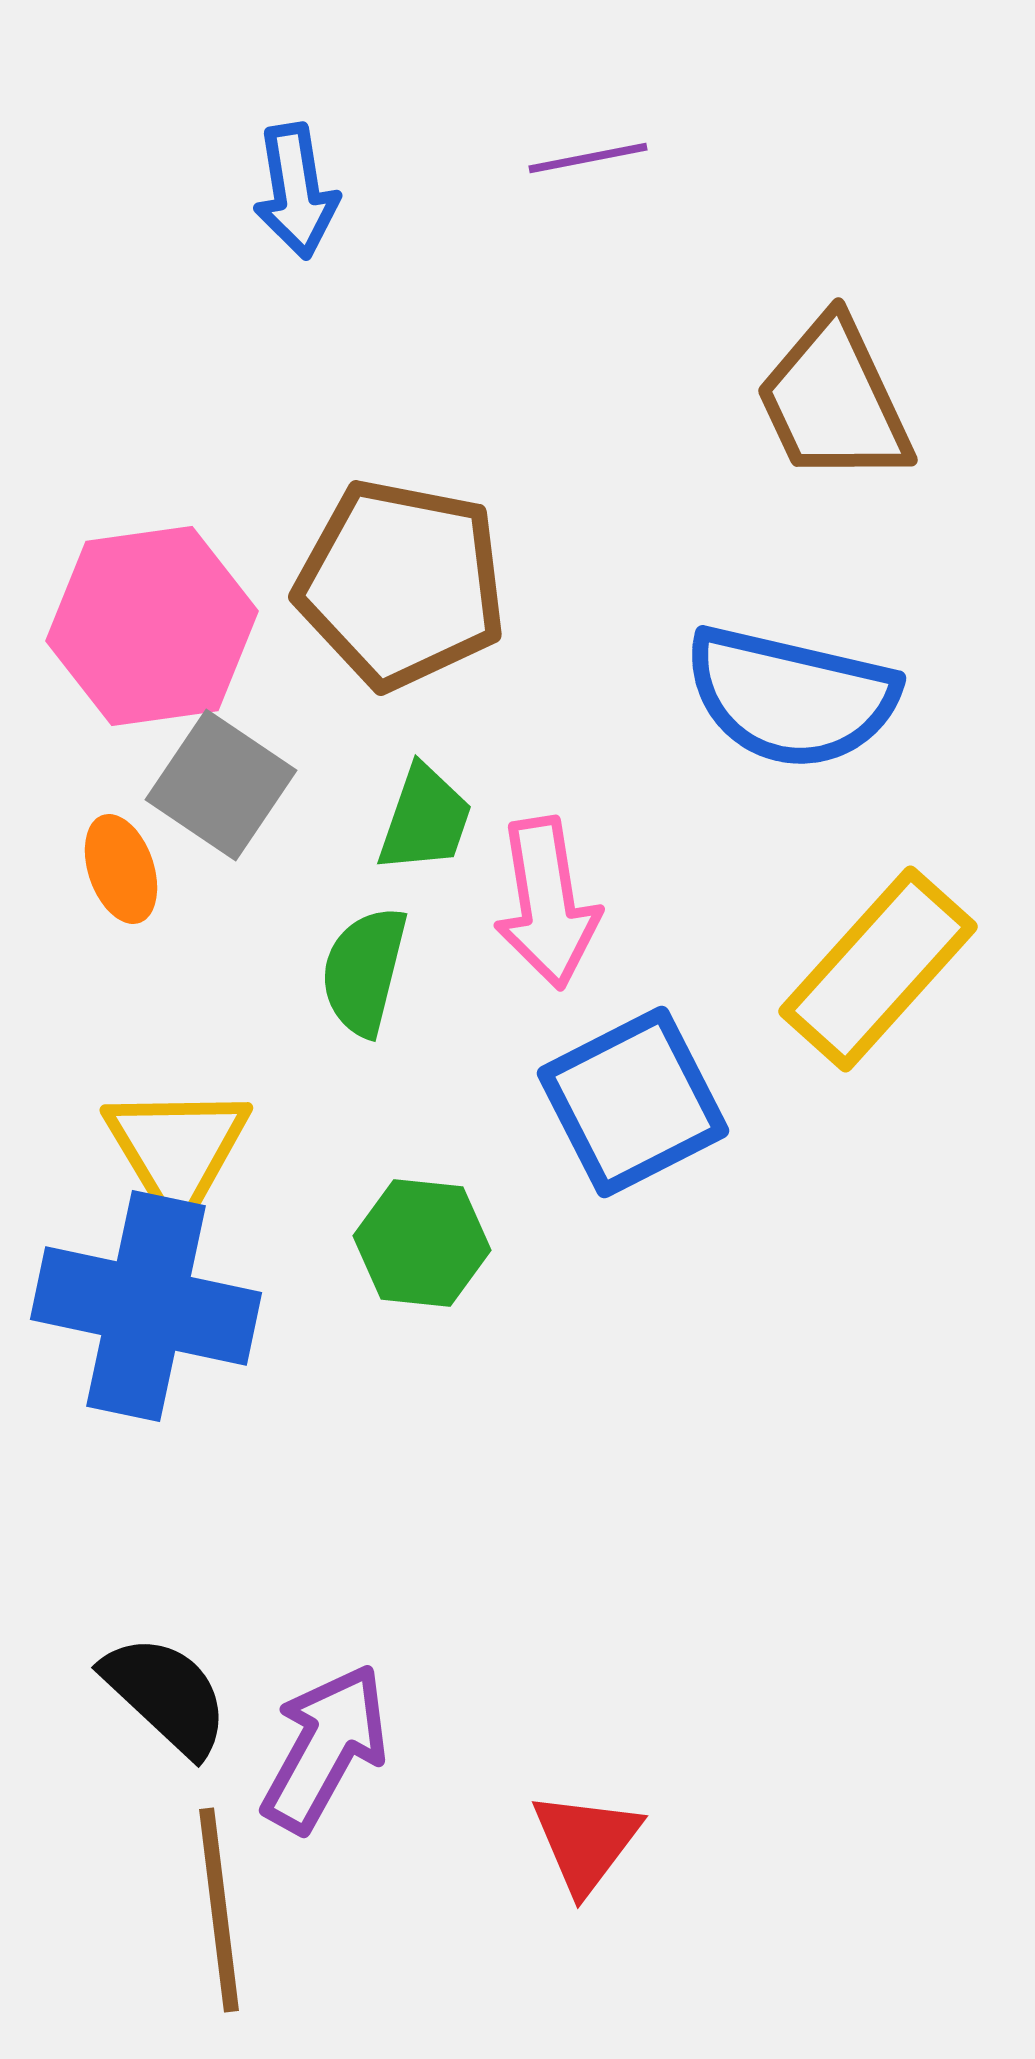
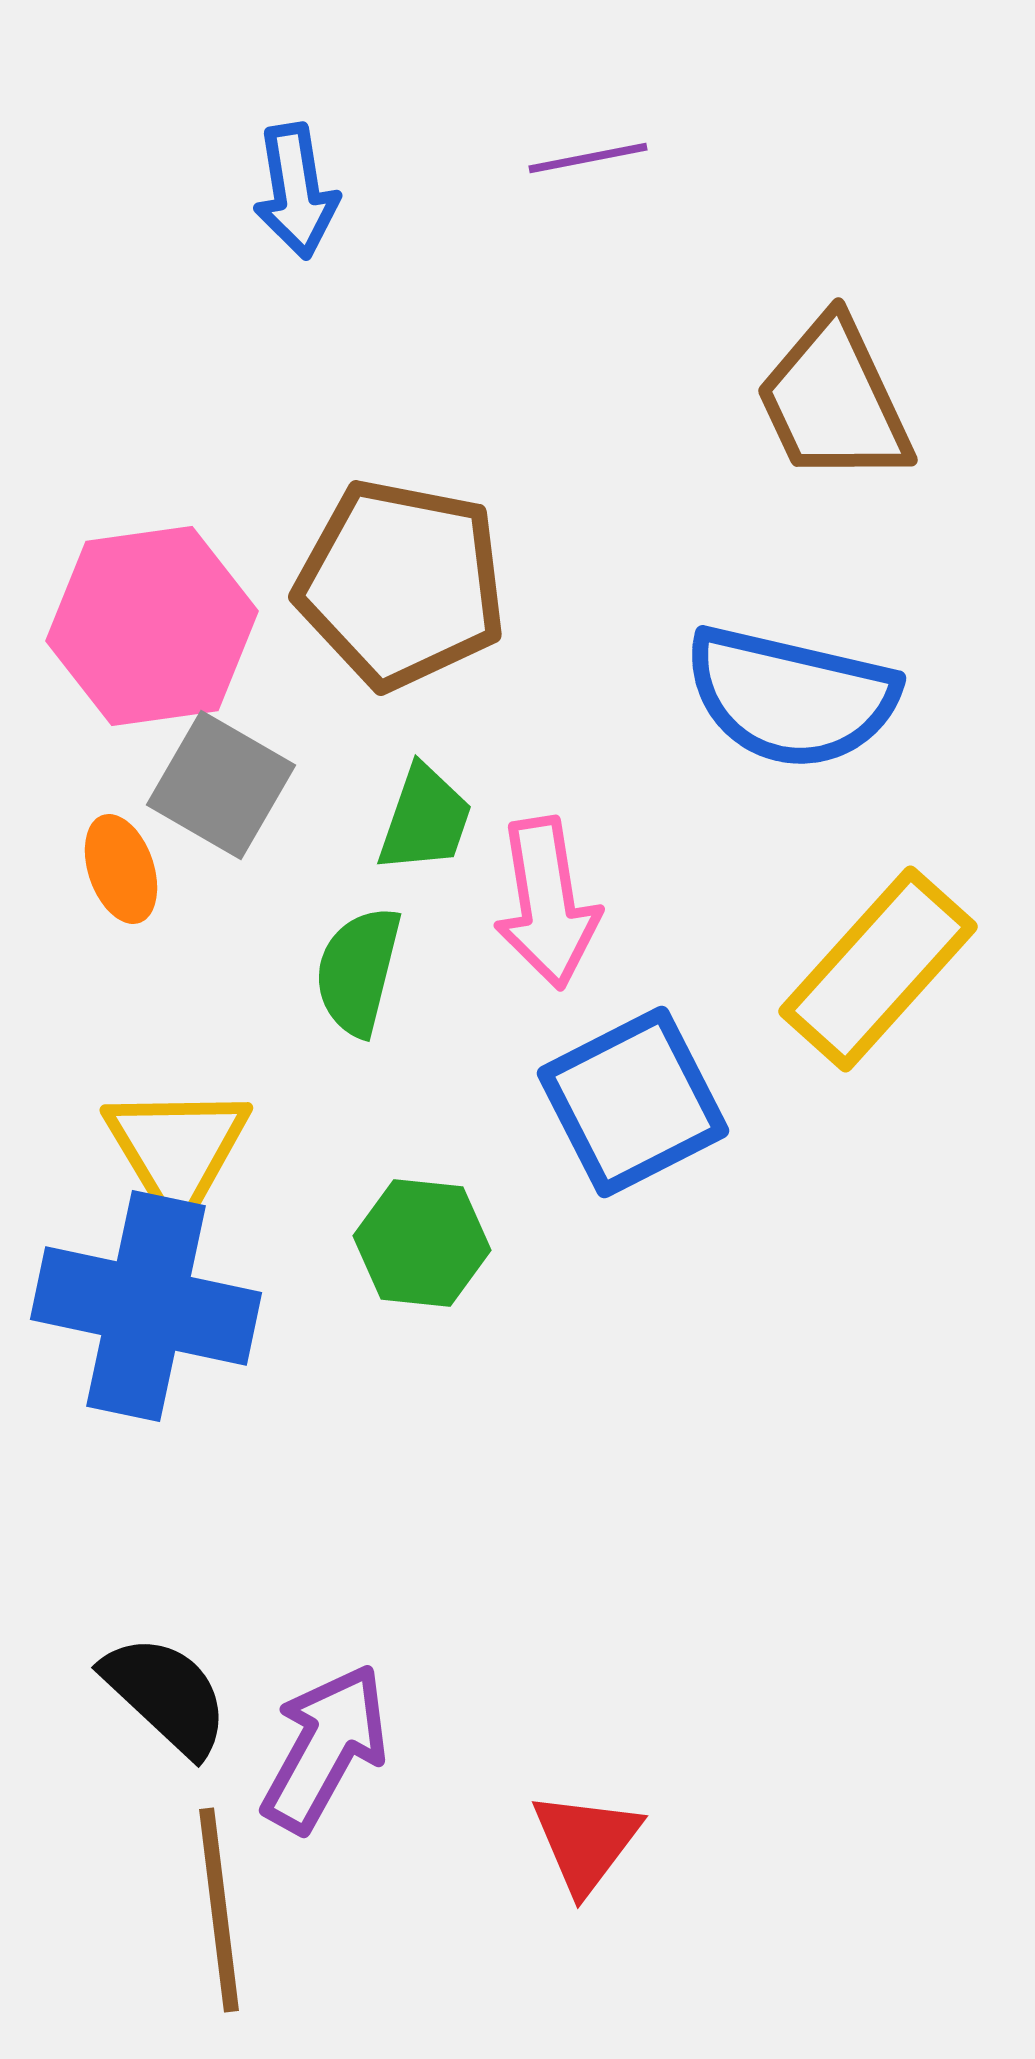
gray square: rotated 4 degrees counterclockwise
green semicircle: moved 6 px left
